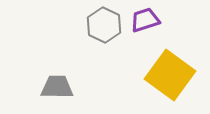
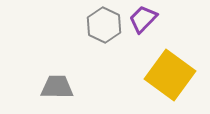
purple trapezoid: moved 2 px left, 1 px up; rotated 28 degrees counterclockwise
